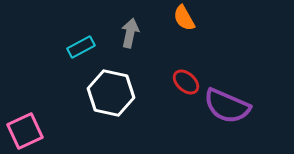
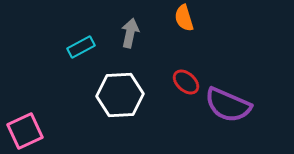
orange semicircle: rotated 12 degrees clockwise
white hexagon: moved 9 px right, 2 px down; rotated 15 degrees counterclockwise
purple semicircle: moved 1 px right, 1 px up
